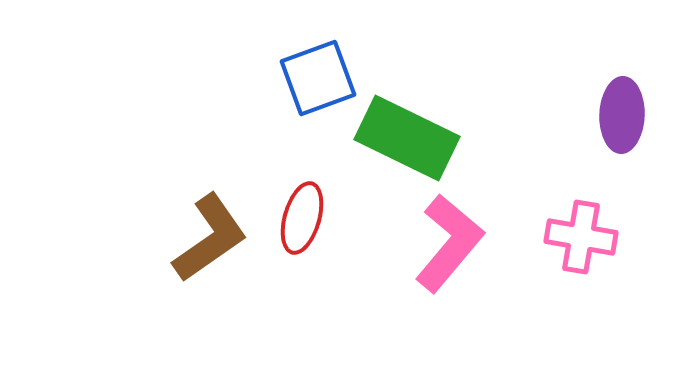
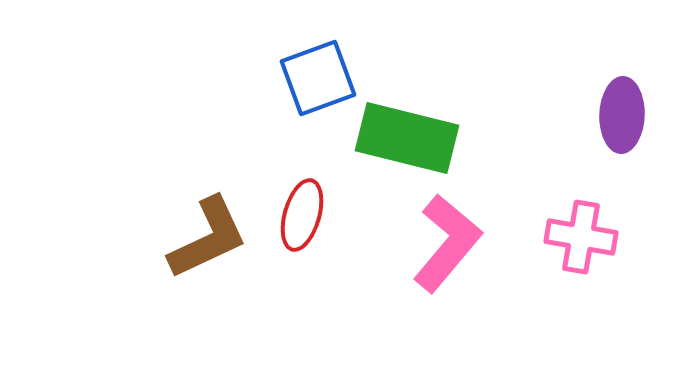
green rectangle: rotated 12 degrees counterclockwise
red ellipse: moved 3 px up
brown L-shape: moved 2 px left; rotated 10 degrees clockwise
pink L-shape: moved 2 px left
